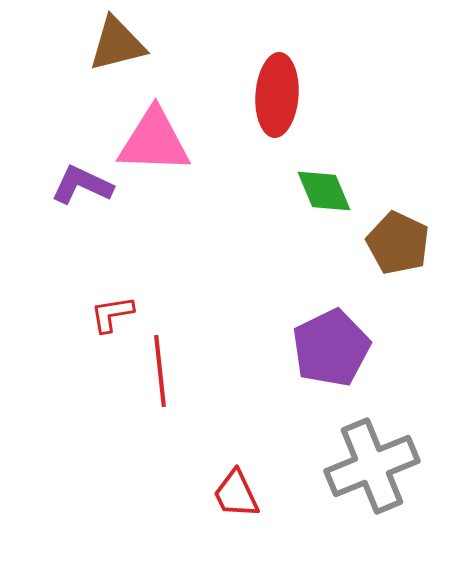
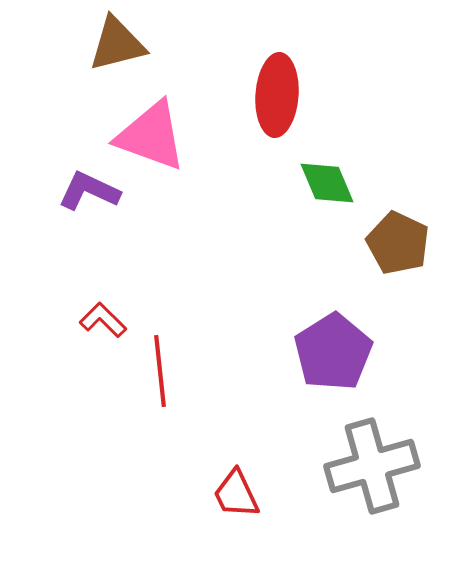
pink triangle: moved 3 px left, 5 px up; rotated 18 degrees clockwise
purple L-shape: moved 7 px right, 6 px down
green diamond: moved 3 px right, 8 px up
red L-shape: moved 9 px left, 6 px down; rotated 54 degrees clockwise
purple pentagon: moved 2 px right, 4 px down; rotated 6 degrees counterclockwise
gray cross: rotated 6 degrees clockwise
